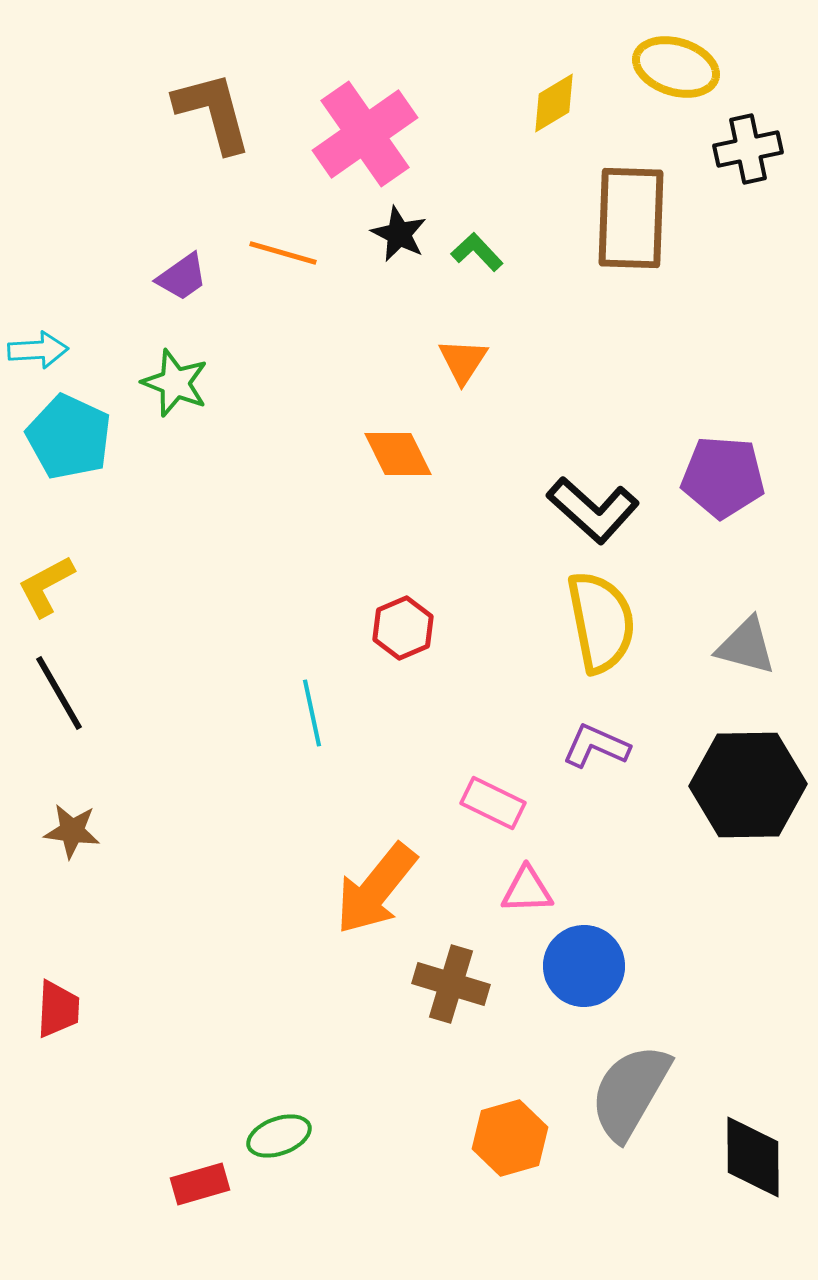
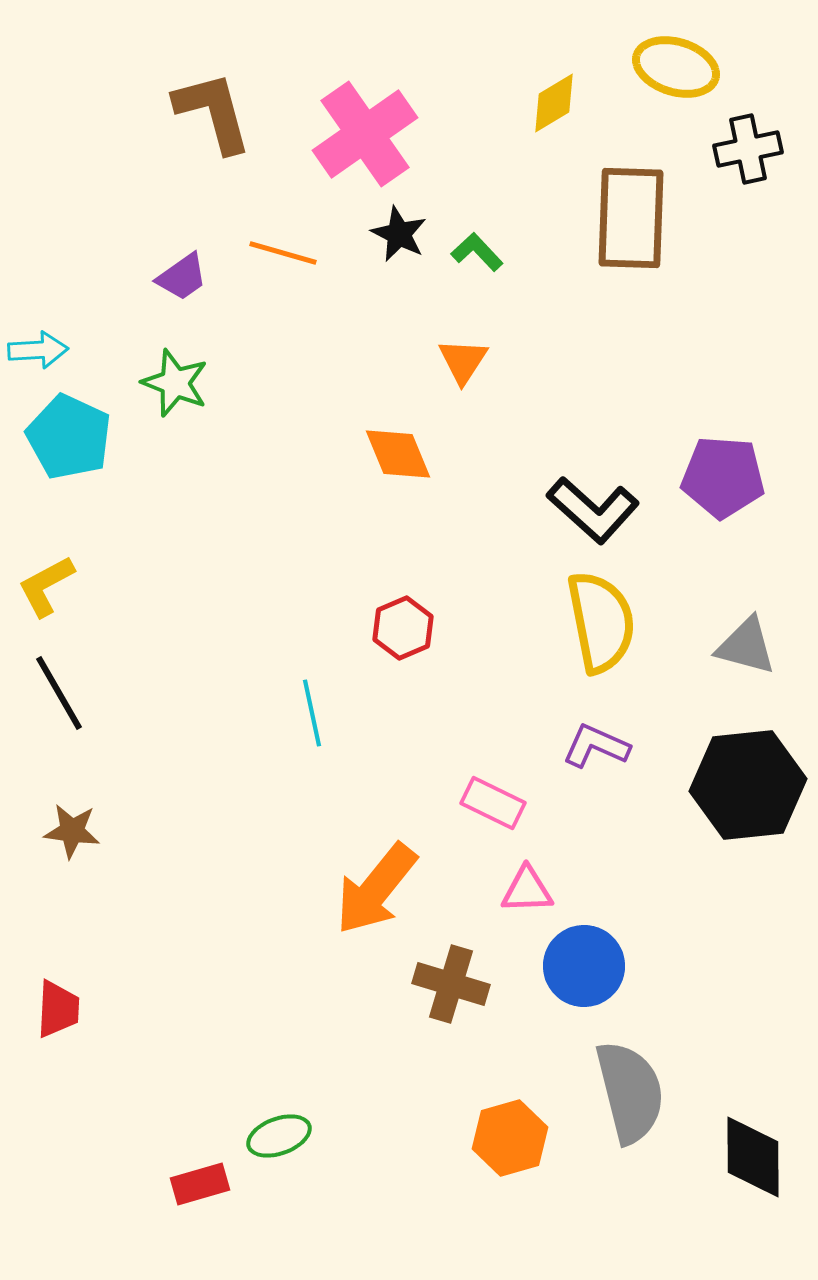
orange diamond: rotated 4 degrees clockwise
black hexagon: rotated 5 degrees counterclockwise
gray semicircle: rotated 136 degrees clockwise
